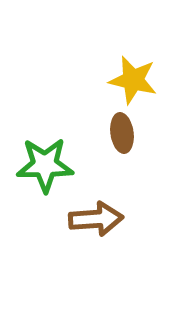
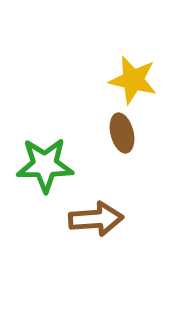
brown ellipse: rotated 6 degrees counterclockwise
